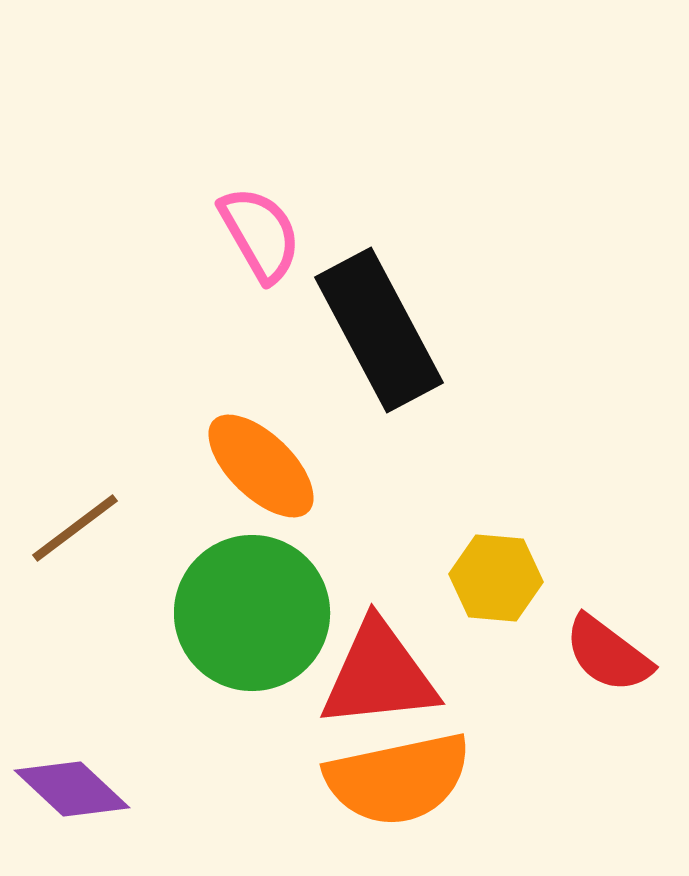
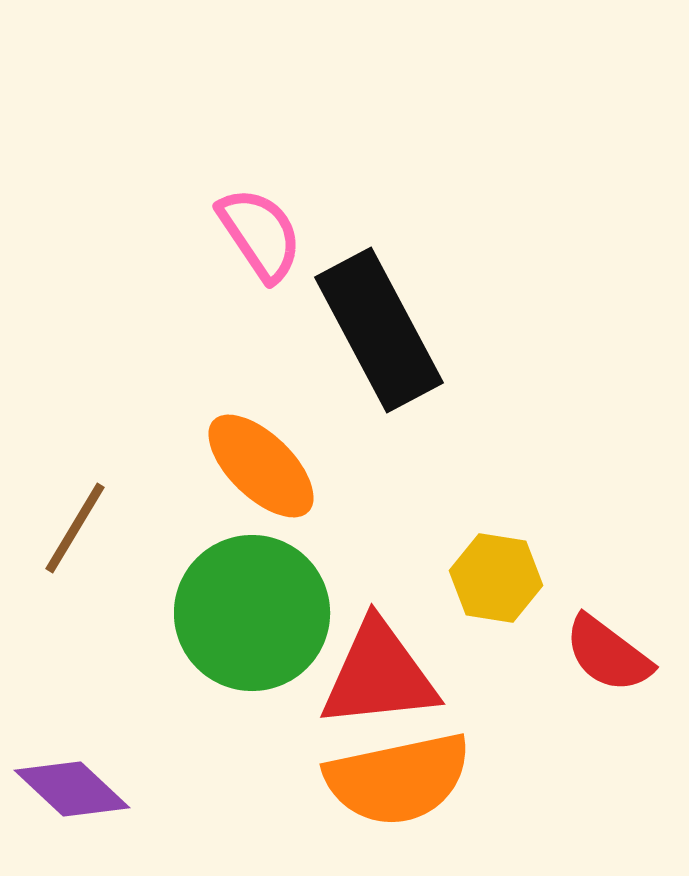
pink semicircle: rotated 4 degrees counterclockwise
brown line: rotated 22 degrees counterclockwise
yellow hexagon: rotated 4 degrees clockwise
